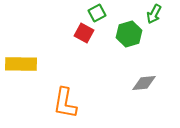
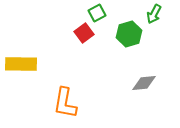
red square: rotated 24 degrees clockwise
